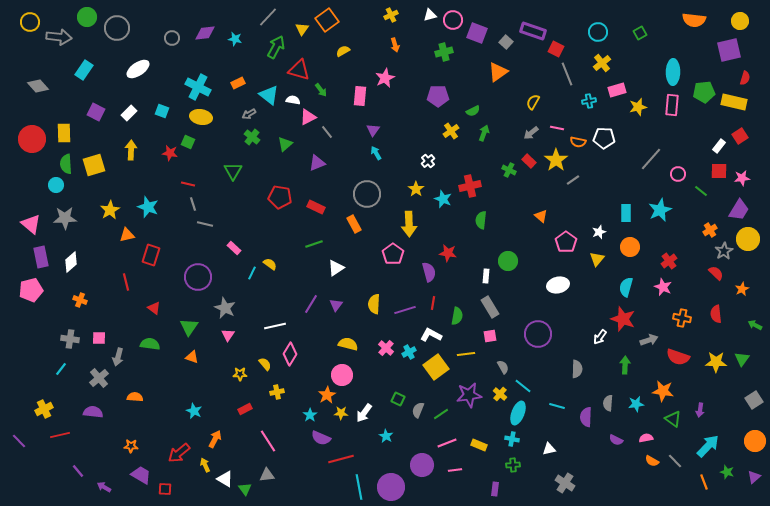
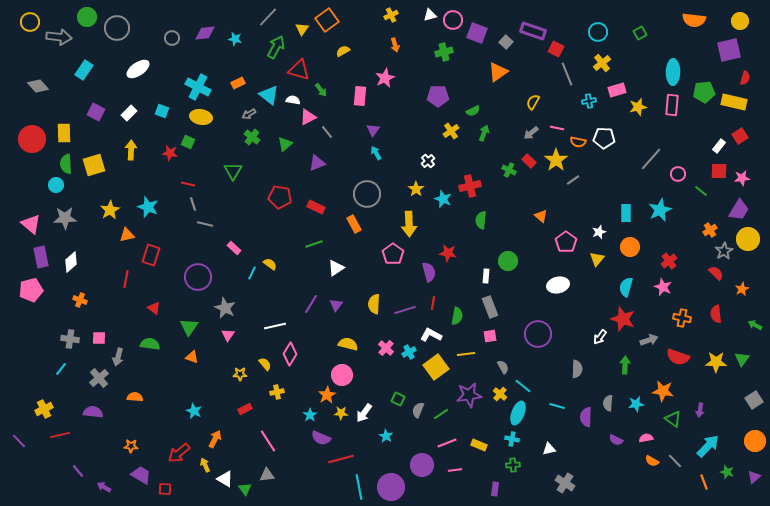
red line at (126, 282): moved 3 px up; rotated 24 degrees clockwise
gray rectangle at (490, 307): rotated 10 degrees clockwise
